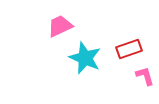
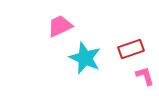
red rectangle: moved 2 px right
